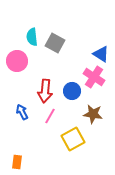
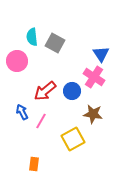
blue triangle: rotated 24 degrees clockwise
red arrow: rotated 45 degrees clockwise
pink line: moved 9 px left, 5 px down
orange rectangle: moved 17 px right, 2 px down
